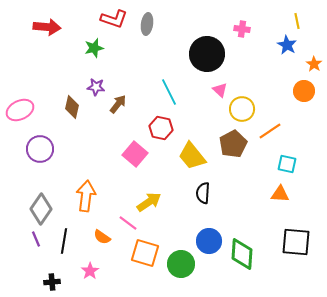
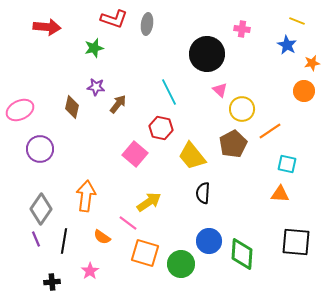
yellow line: rotated 56 degrees counterclockwise
orange star: moved 2 px left, 1 px up; rotated 28 degrees clockwise
